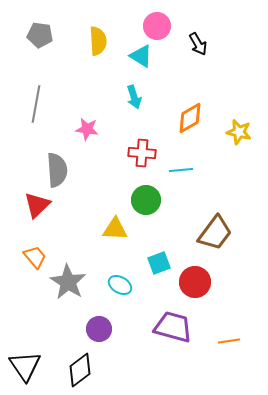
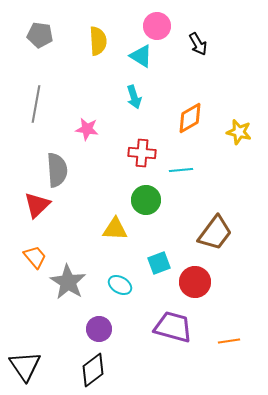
black diamond: moved 13 px right
